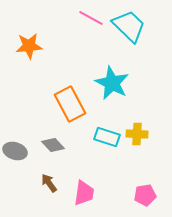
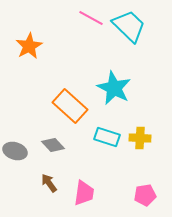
orange star: rotated 24 degrees counterclockwise
cyan star: moved 2 px right, 5 px down
orange rectangle: moved 2 px down; rotated 20 degrees counterclockwise
yellow cross: moved 3 px right, 4 px down
